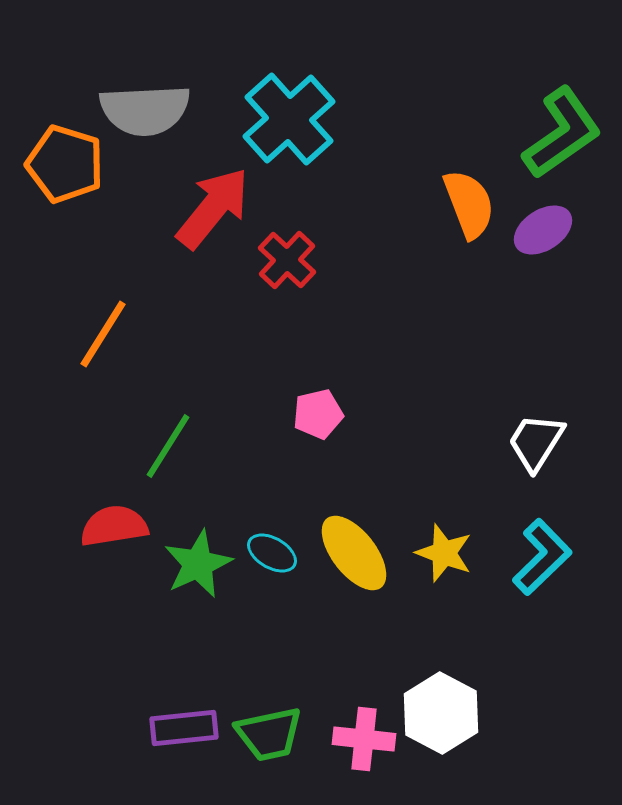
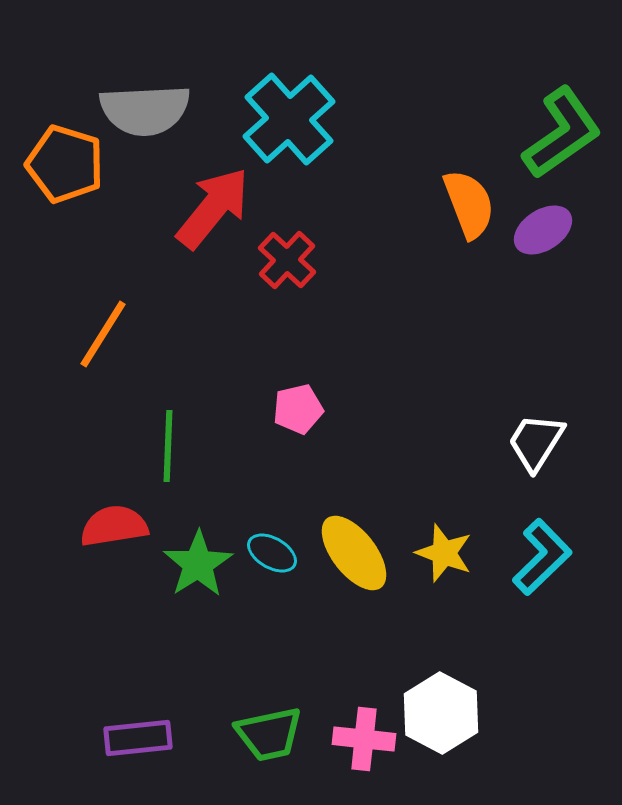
pink pentagon: moved 20 px left, 5 px up
green line: rotated 30 degrees counterclockwise
green star: rotated 8 degrees counterclockwise
purple rectangle: moved 46 px left, 10 px down
